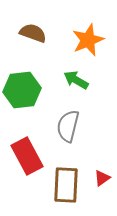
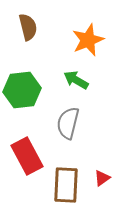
brown semicircle: moved 5 px left, 6 px up; rotated 56 degrees clockwise
gray semicircle: moved 3 px up
